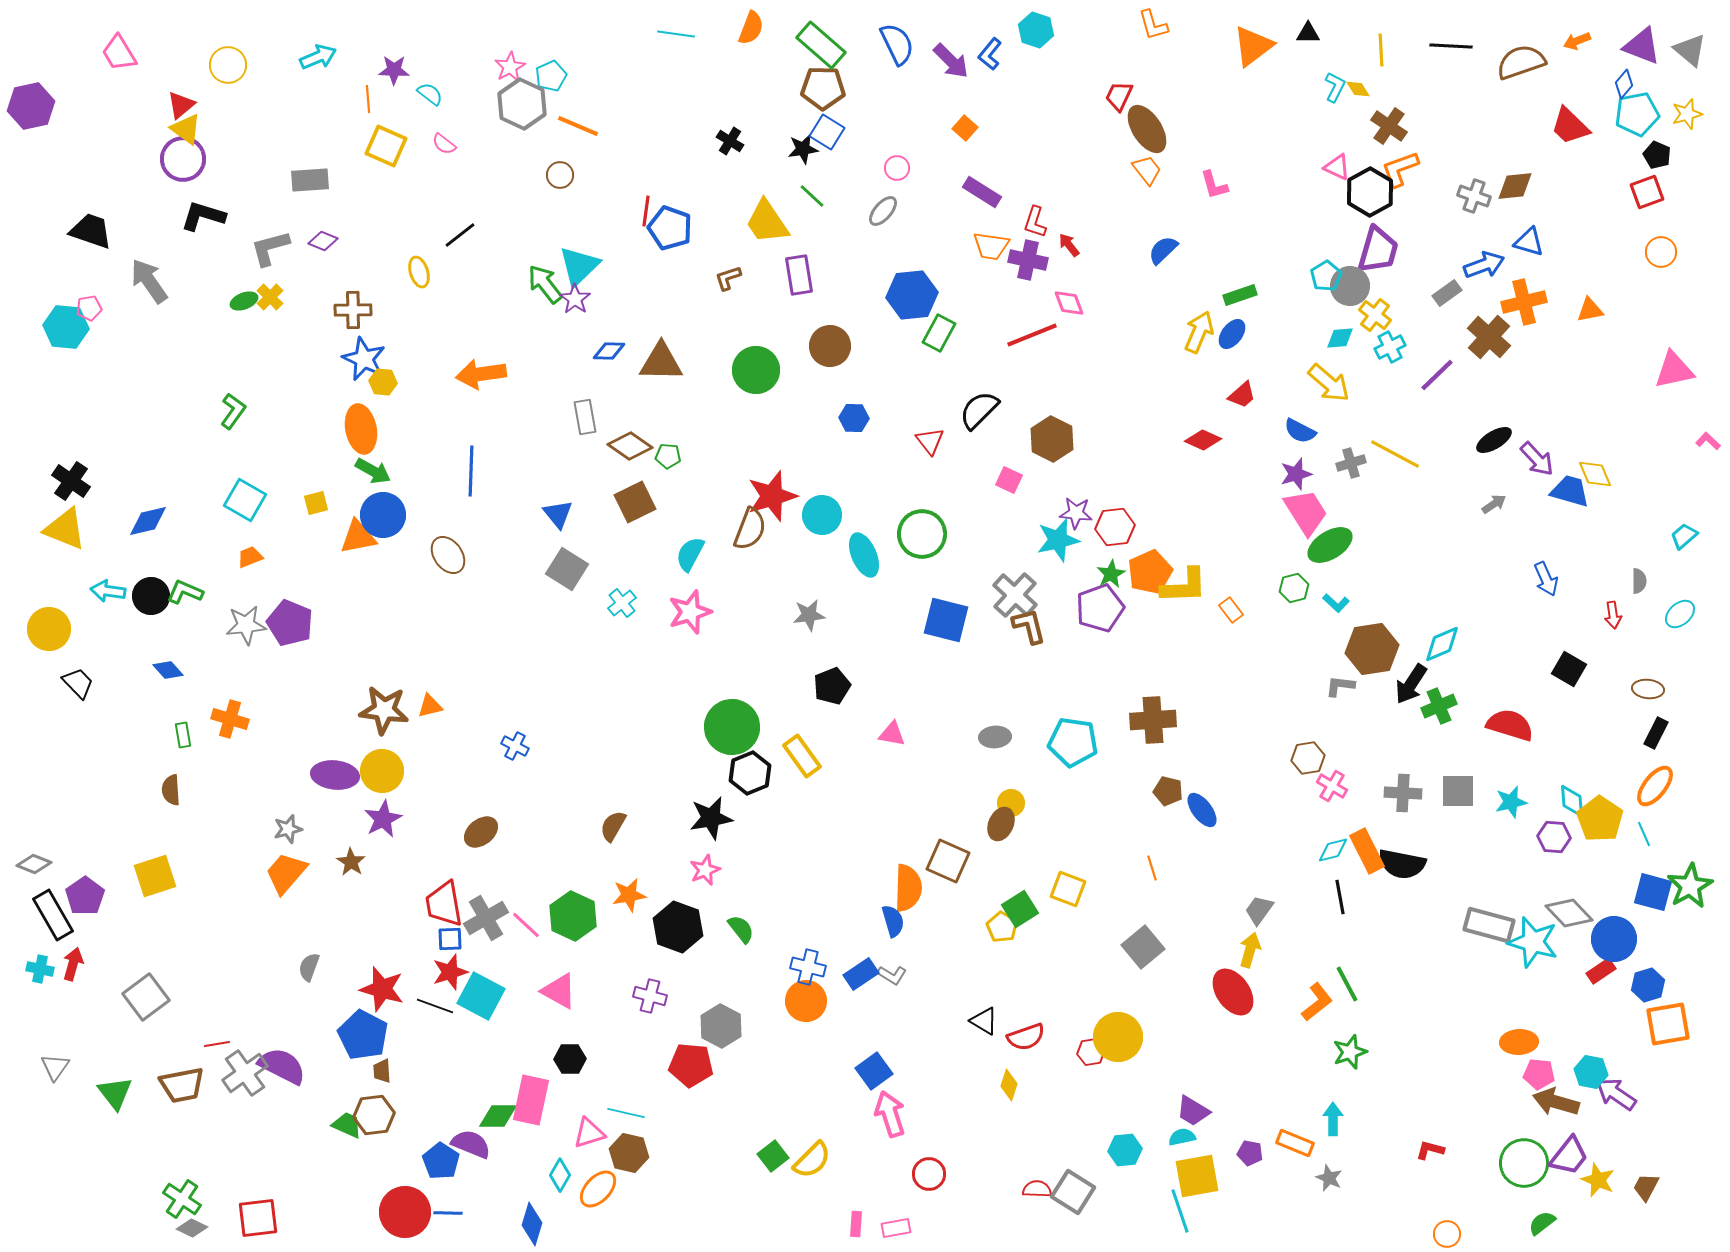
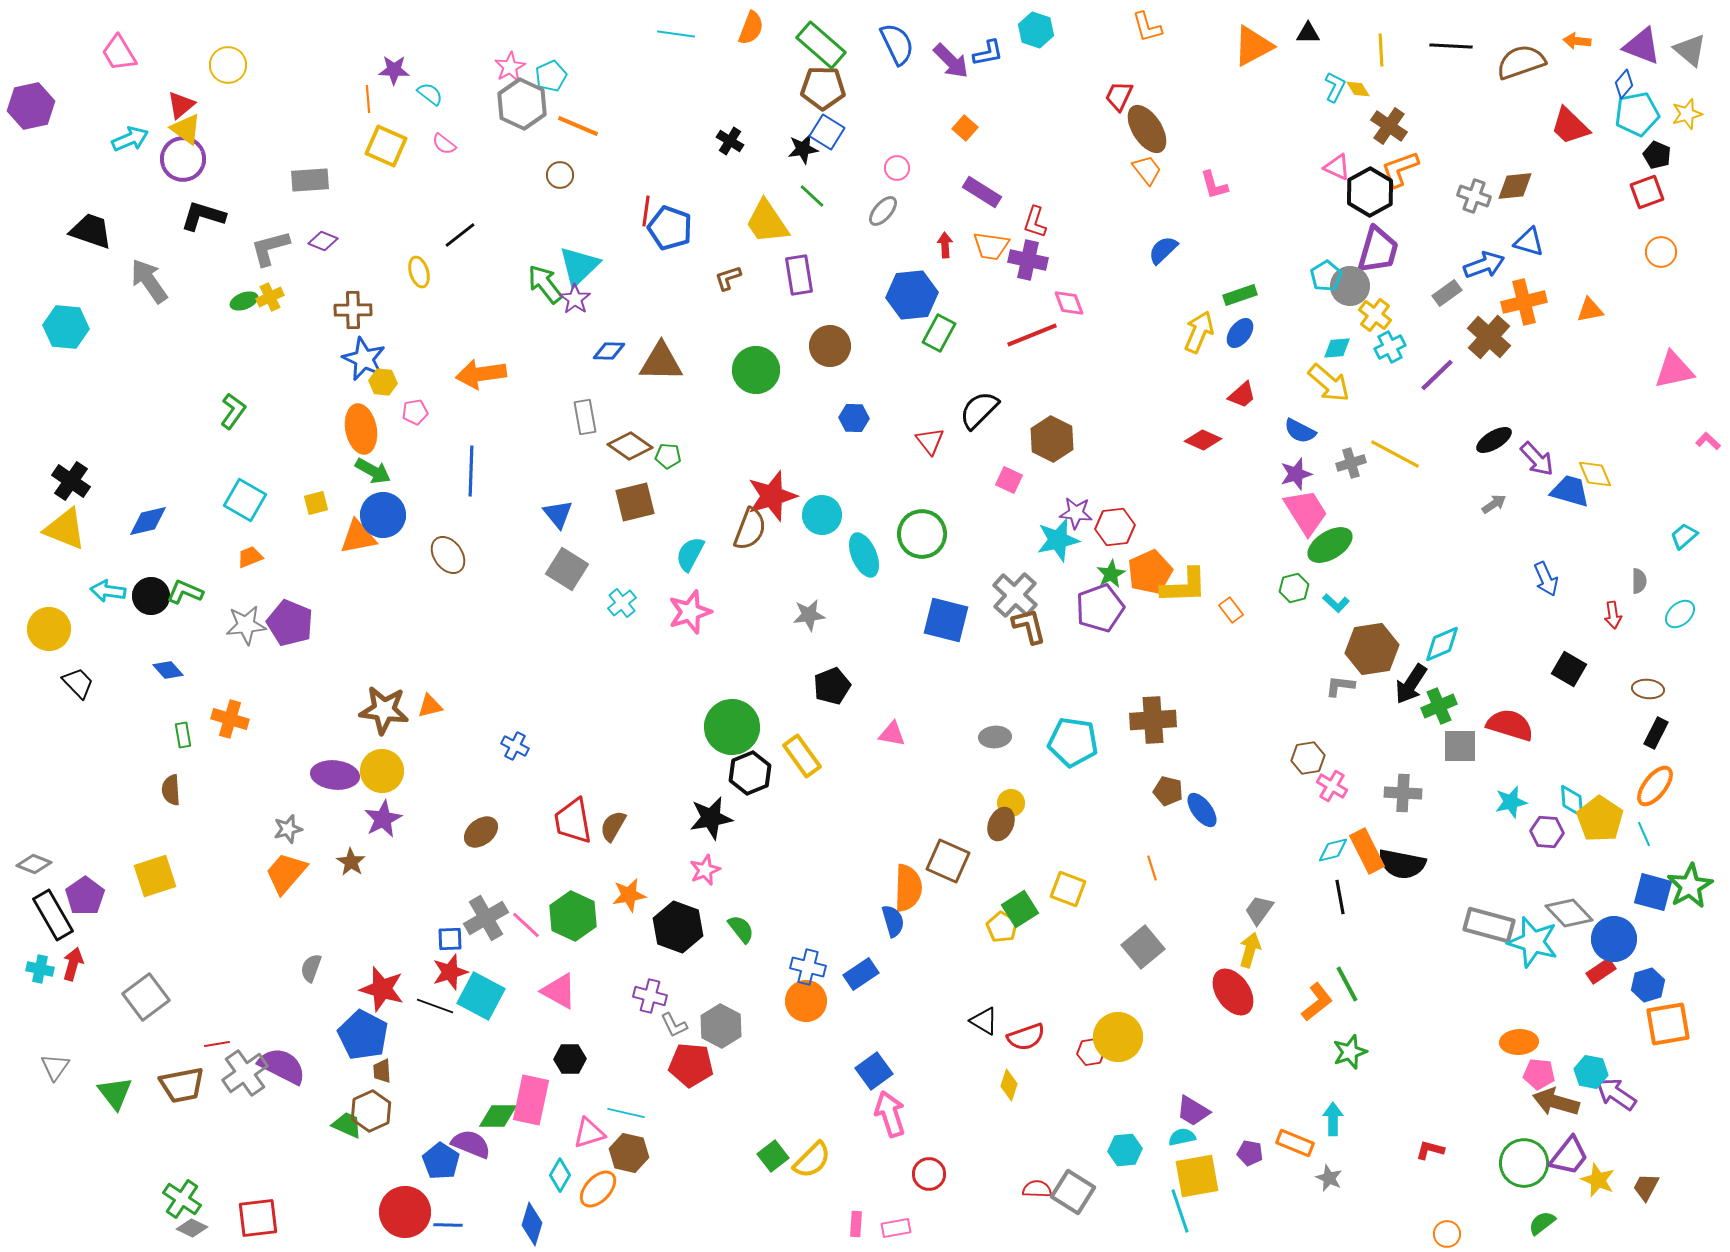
orange L-shape at (1153, 25): moved 6 px left, 2 px down
orange arrow at (1577, 41): rotated 28 degrees clockwise
orange triangle at (1253, 46): rotated 9 degrees clockwise
blue L-shape at (990, 54): moved 2 px left, 1 px up; rotated 140 degrees counterclockwise
cyan arrow at (318, 57): moved 188 px left, 82 px down
red arrow at (1069, 245): moved 124 px left; rotated 35 degrees clockwise
yellow cross at (270, 297): rotated 20 degrees clockwise
pink pentagon at (89, 308): moved 326 px right, 104 px down
blue ellipse at (1232, 334): moved 8 px right, 1 px up
cyan diamond at (1340, 338): moved 3 px left, 10 px down
brown square at (635, 502): rotated 12 degrees clockwise
gray square at (1458, 791): moved 2 px right, 45 px up
purple hexagon at (1554, 837): moved 7 px left, 5 px up
red trapezoid at (444, 904): moved 129 px right, 83 px up
gray semicircle at (309, 967): moved 2 px right, 1 px down
gray L-shape at (892, 975): moved 218 px left, 50 px down; rotated 32 degrees clockwise
brown hexagon at (374, 1115): moved 3 px left, 4 px up; rotated 18 degrees counterclockwise
blue line at (448, 1213): moved 12 px down
